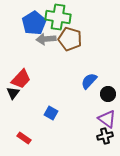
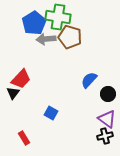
brown pentagon: moved 2 px up
blue semicircle: moved 1 px up
red rectangle: rotated 24 degrees clockwise
